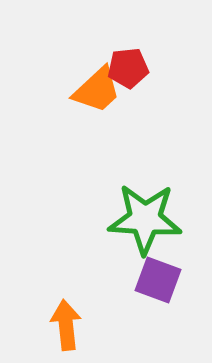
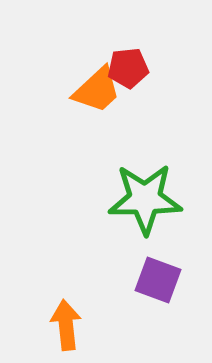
green star: moved 20 px up; rotated 4 degrees counterclockwise
